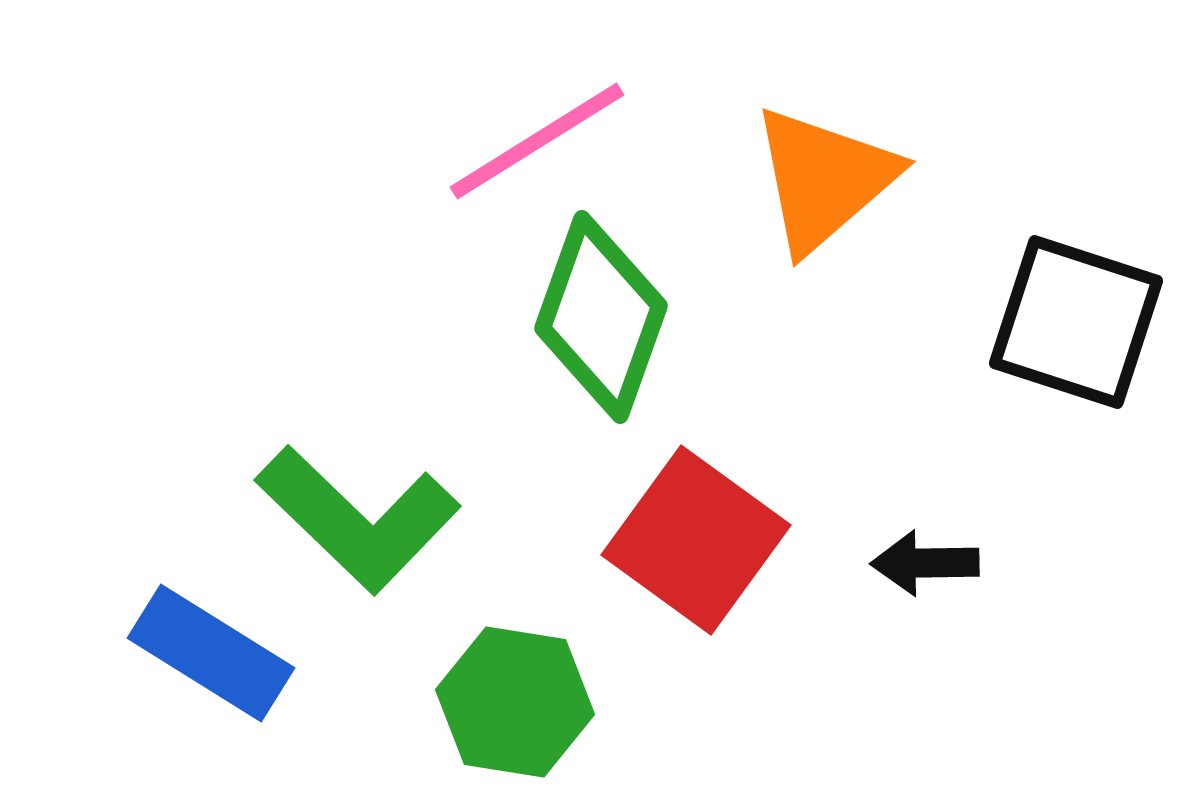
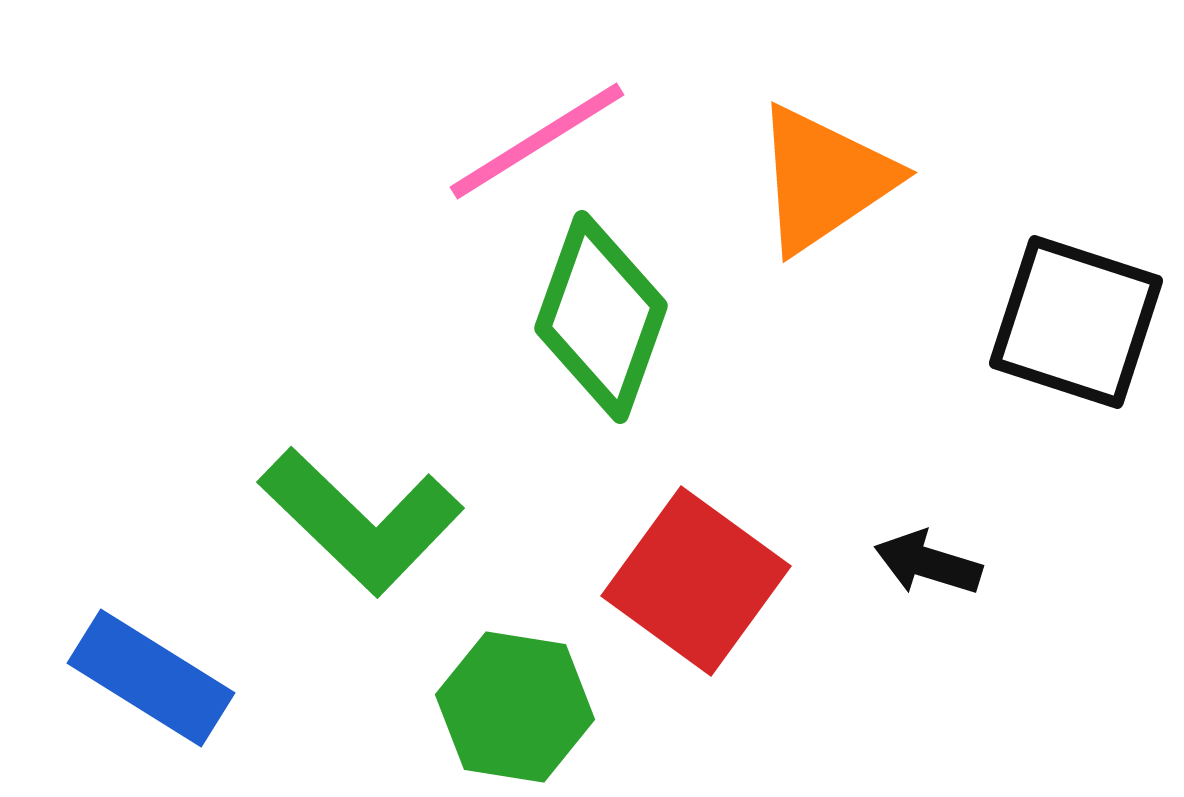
orange triangle: rotated 7 degrees clockwise
green L-shape: moved 3 px right, 2 px down
red square: moved 41 px down
black arrow: moved 3 px right; rotated 18 degrees clockwise
blue rectangle: moved 60 px left, 25 px down
green hexagon: moved 5 px down
